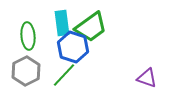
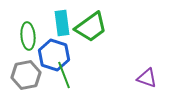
blue hexagon: moved 19 px left, 8 px down
gray hexagon: moved 4 px down; rotated 16 degrees clockwise
green line: rotated 64 degrees counterclockwise
